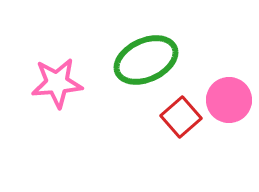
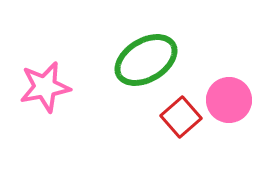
green ellipse: rotated 6 degrees counterclockwise
pink star: moved 12 px left, 4 px down; rotated 6 degrees counterclockwise
